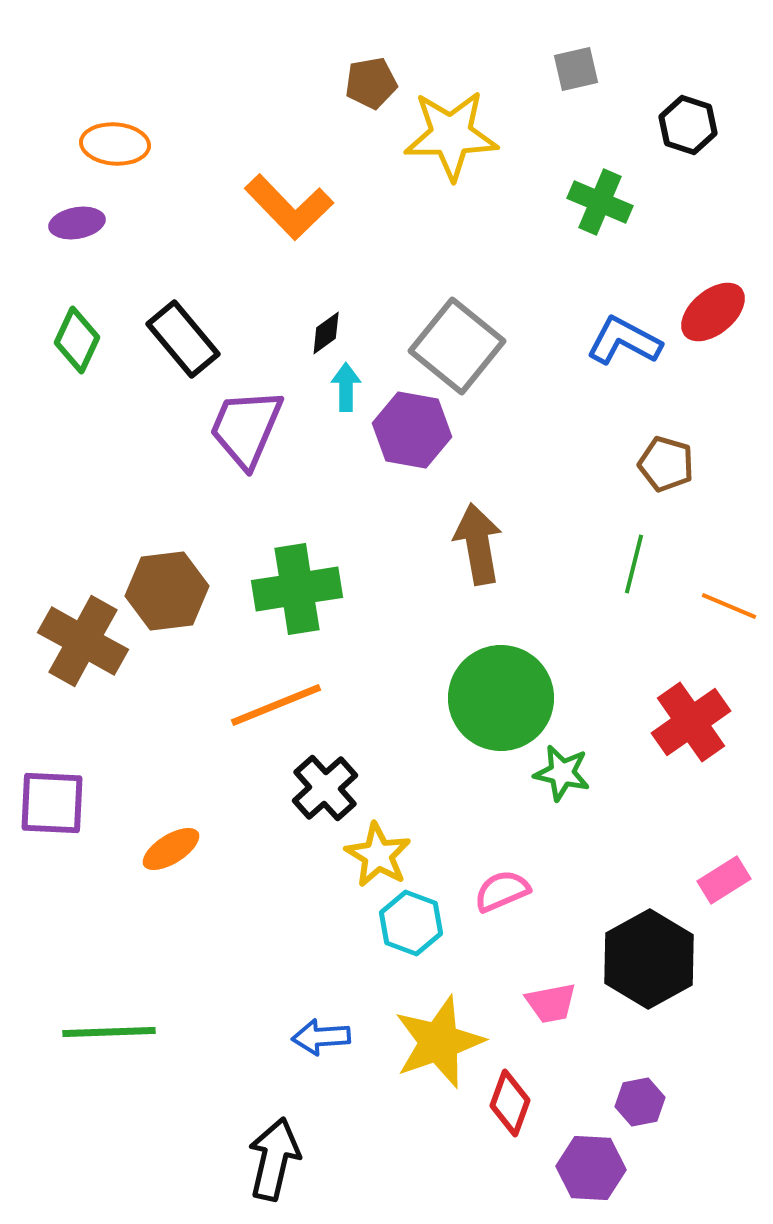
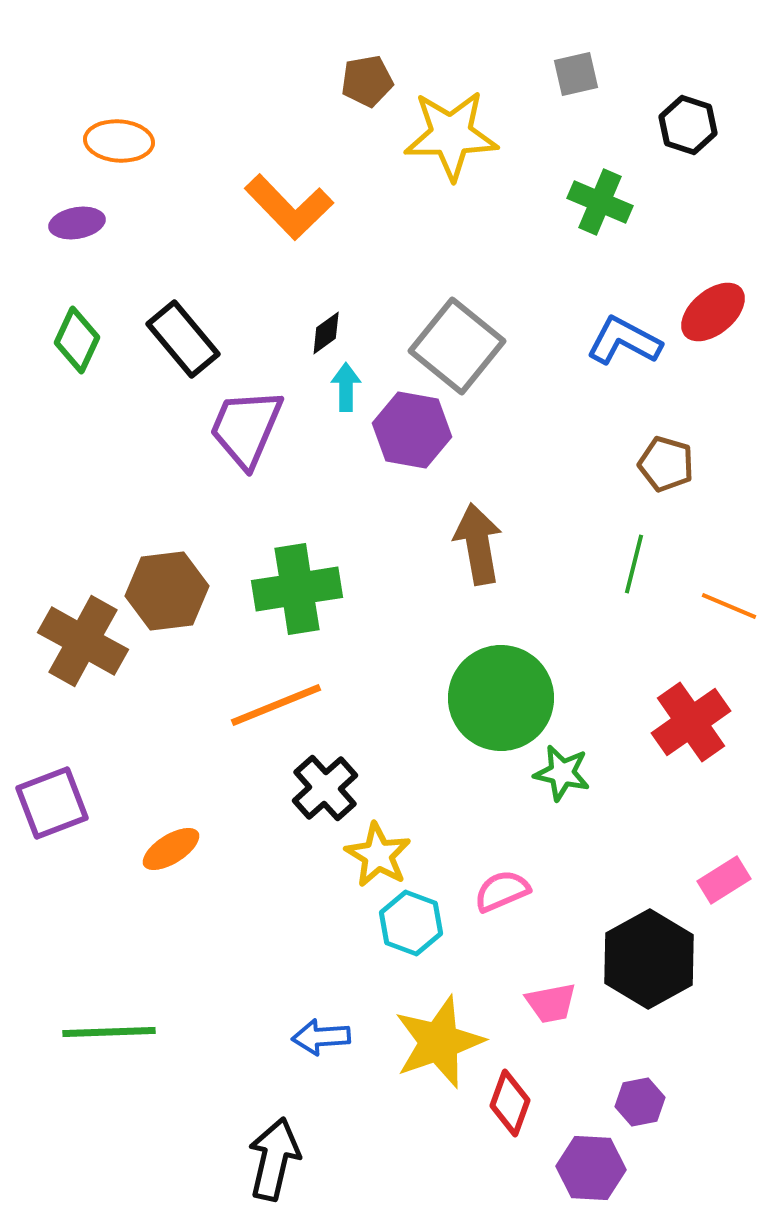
gray square at (576, 69): moved 5 px down
brown pentagon at (371, 83): moved 4 px left, 2 px up
orange ellipse at (115, 144): moved 4 px right, 3 px up
purple square at (52, 803): rotated 24 degrees counterclockwise
